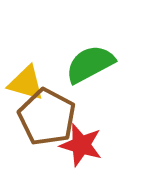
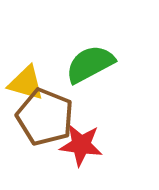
brown pentagon: moved 2 px left; rotated 6 degrees counterclockwise
red star: rotated 9 degrees counterclockwise
